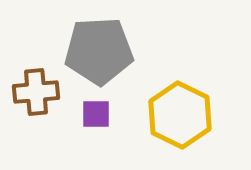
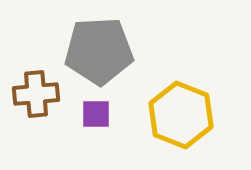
brown cross: moved 2 px down
yellow hexagon: moved 1 px right; rotated 4 degrees counterclockwise
